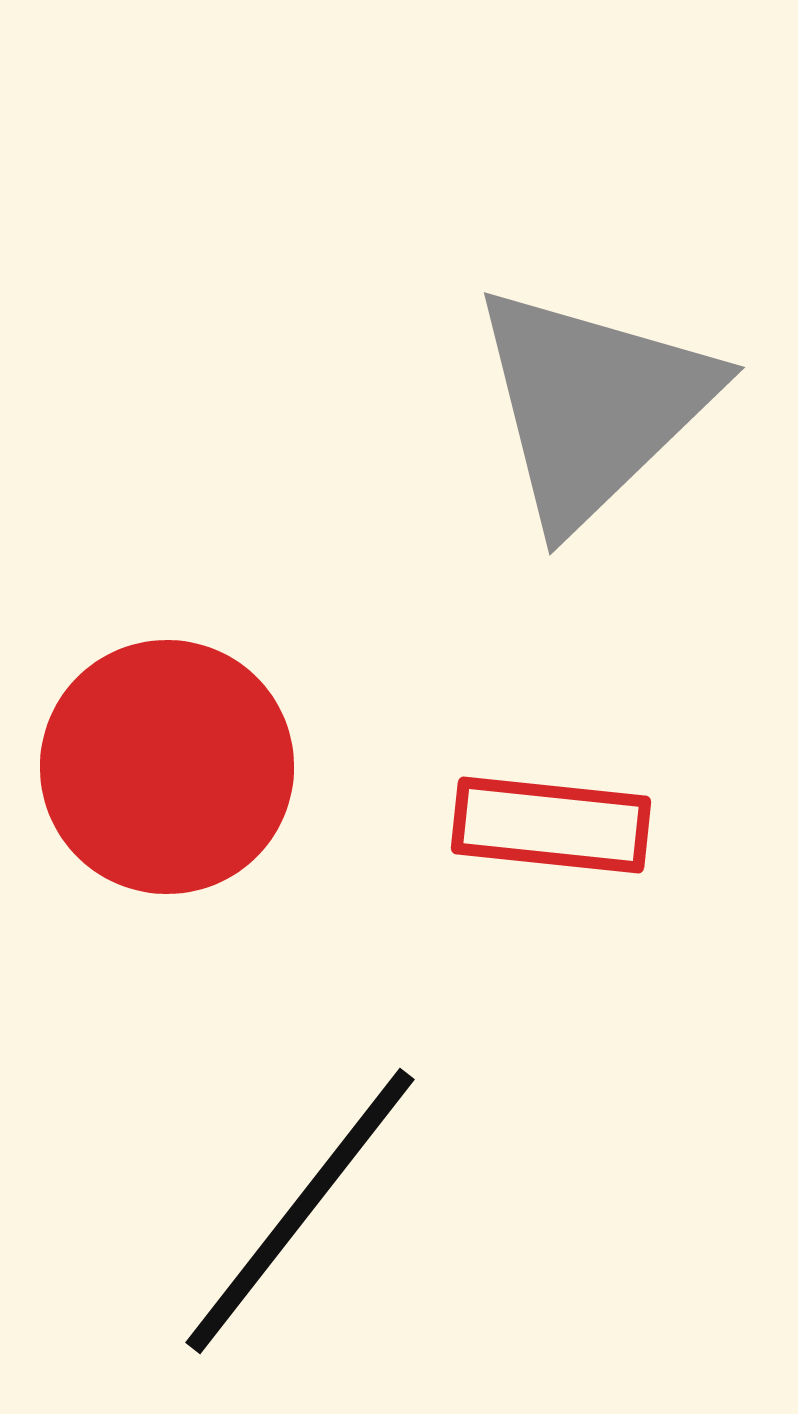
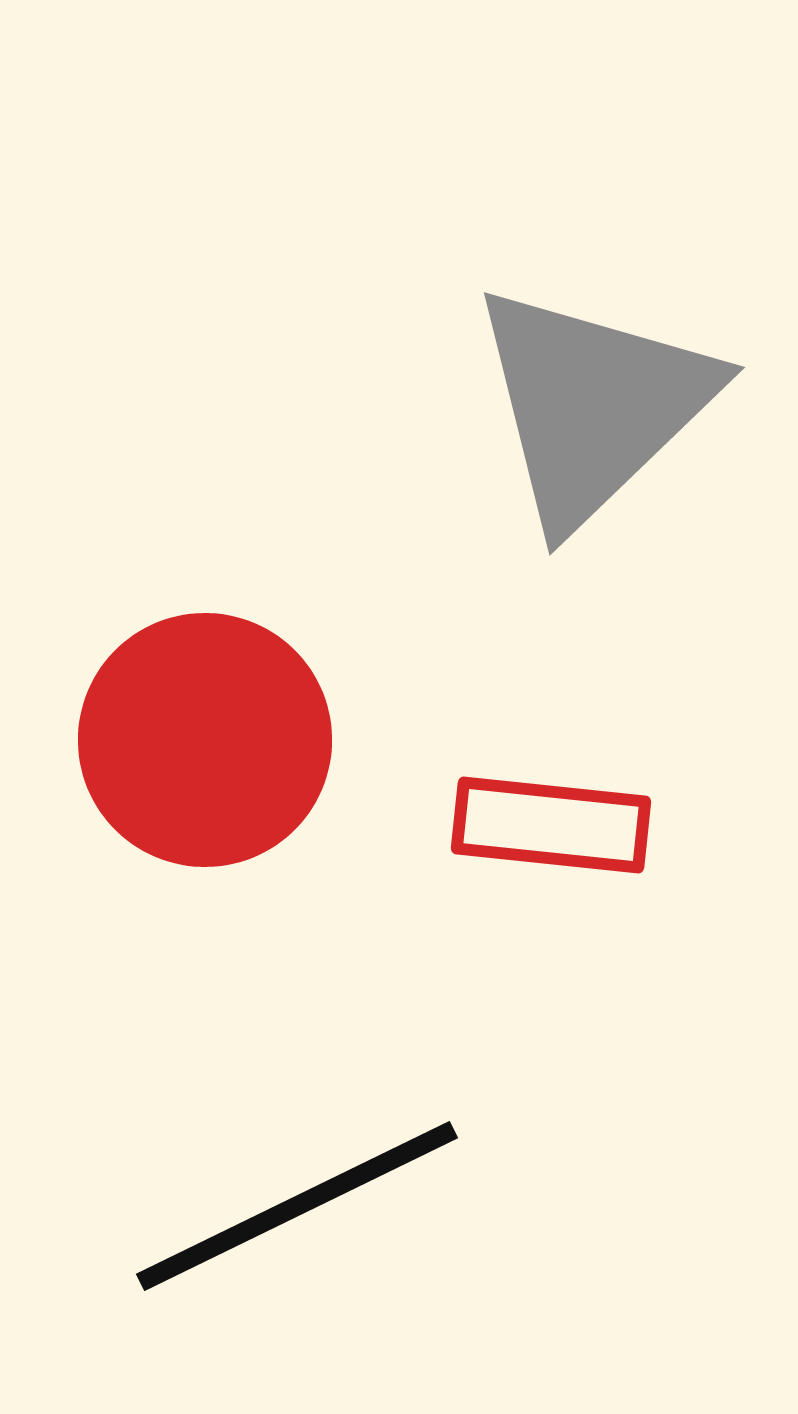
red circle: moved 38 px right, 27 px up
black line: moved 3 px left, 5 px up; rotated 26 degrees clockwise
